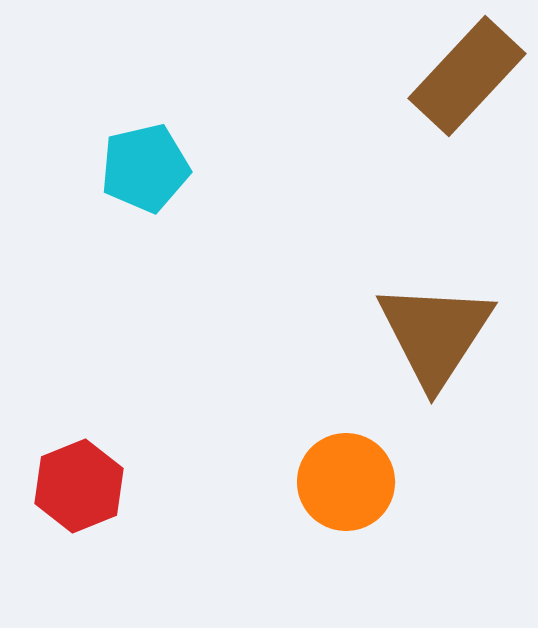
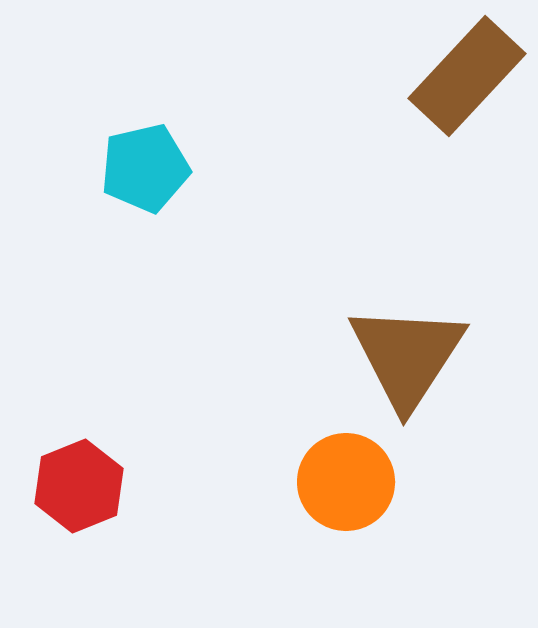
brown triangle: moved 28 px left, 22 px down
